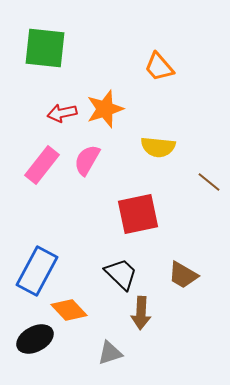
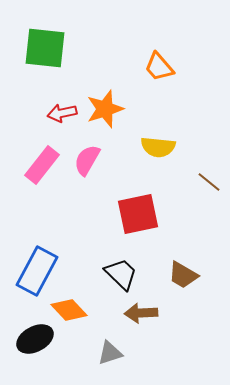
brown arrow: rotated 84 degrees clockwise
